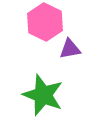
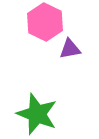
green star: moved 6 px left, 19 px down
